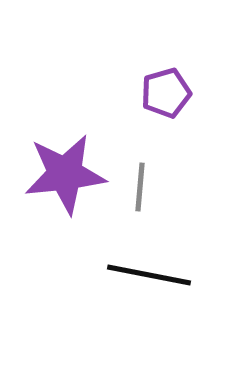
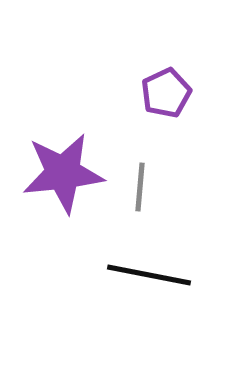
purple pentagon: rotated 9 degrees counterclockwise
purple star: moved 2 px left, 1 px up
